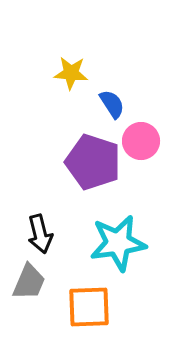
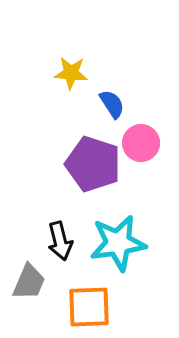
pink circle: moved 2 px down
purple pentagon: moved 2 px down
black arrow: moved 20 px right, 7 px down
